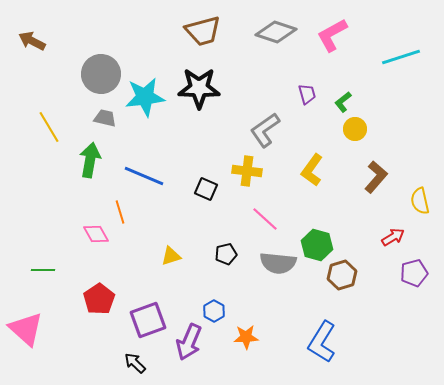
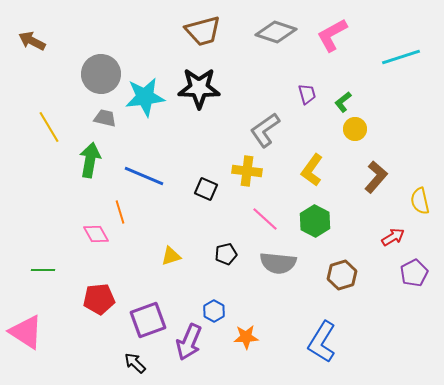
green hexagon: moved 2 px left, 24 px up; rotated 12 degrees clockwise
purple pentagon: rotated 12 degrees counterclockwise
red pentagon: rotated 28 degrees clockwise
pink triangle: moved 3 px down; rotated 9 degrees counterclockwise
